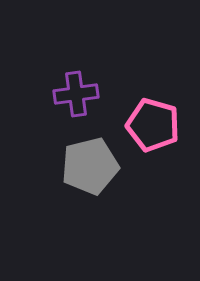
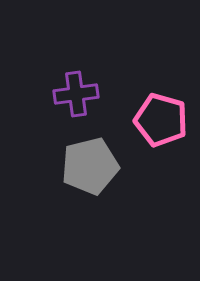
pink pentagon: moved 8 px right, 5 px up
